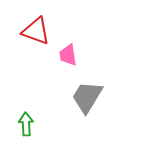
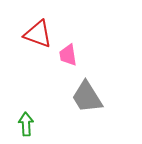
red triangle: moved 2 px right, 3 px down
gray trapezoid: rotated 63 degrees counterclockwise
